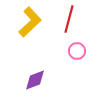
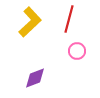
purple diamond: moved 2 px up
